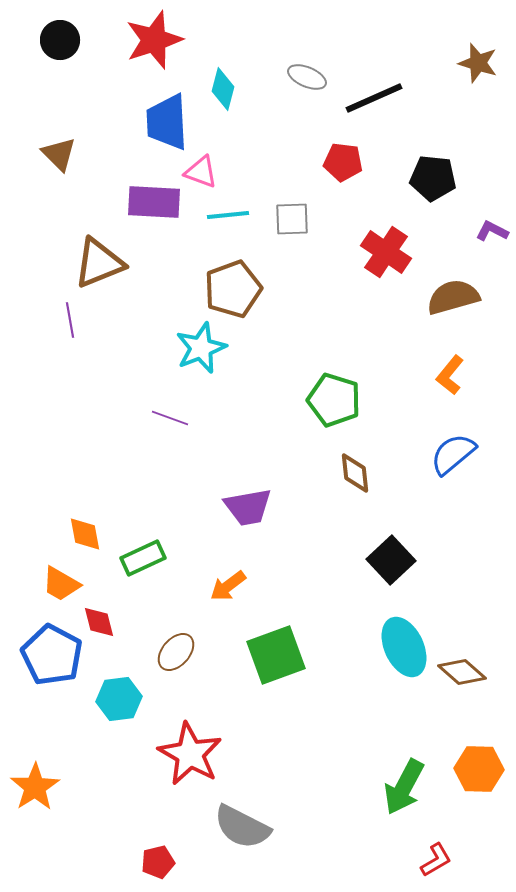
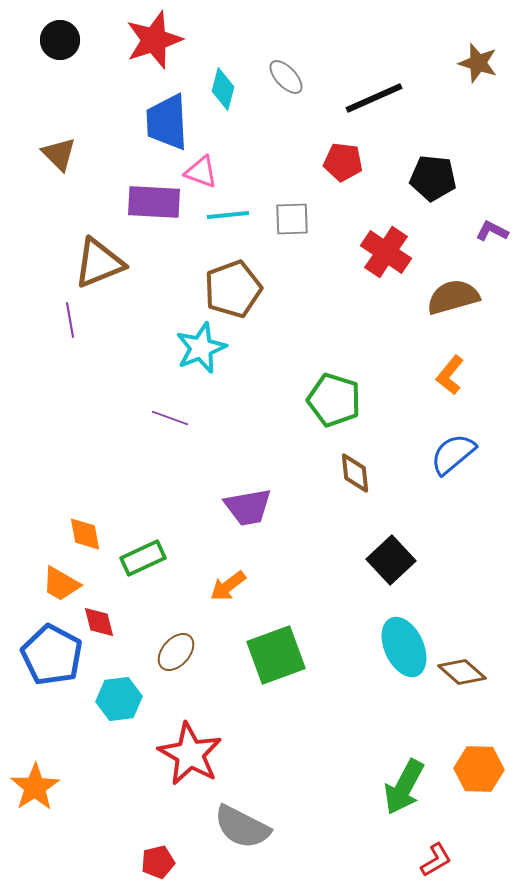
gray ellipse at (307, 77): moved 21 px left; rotated 24 degrees clockwise
